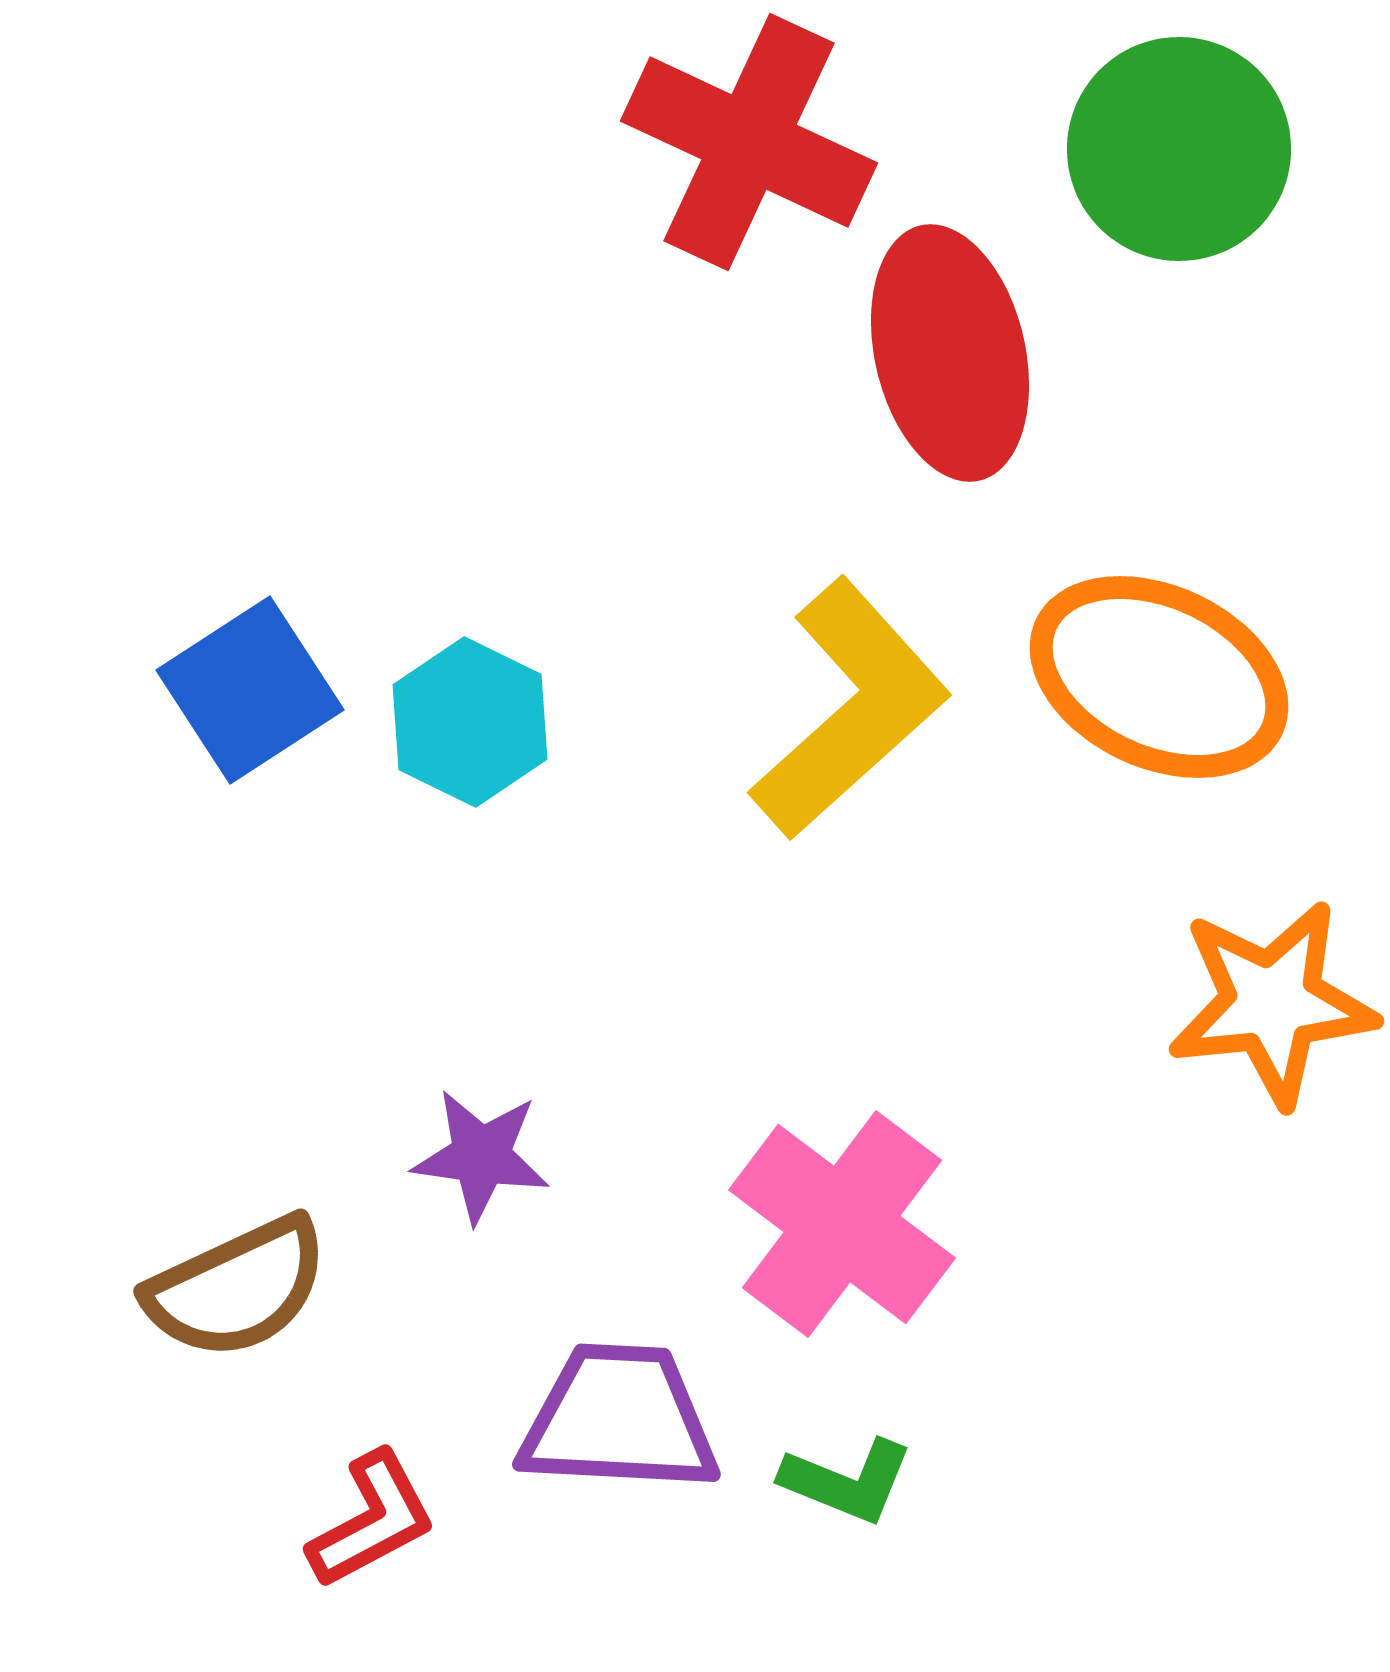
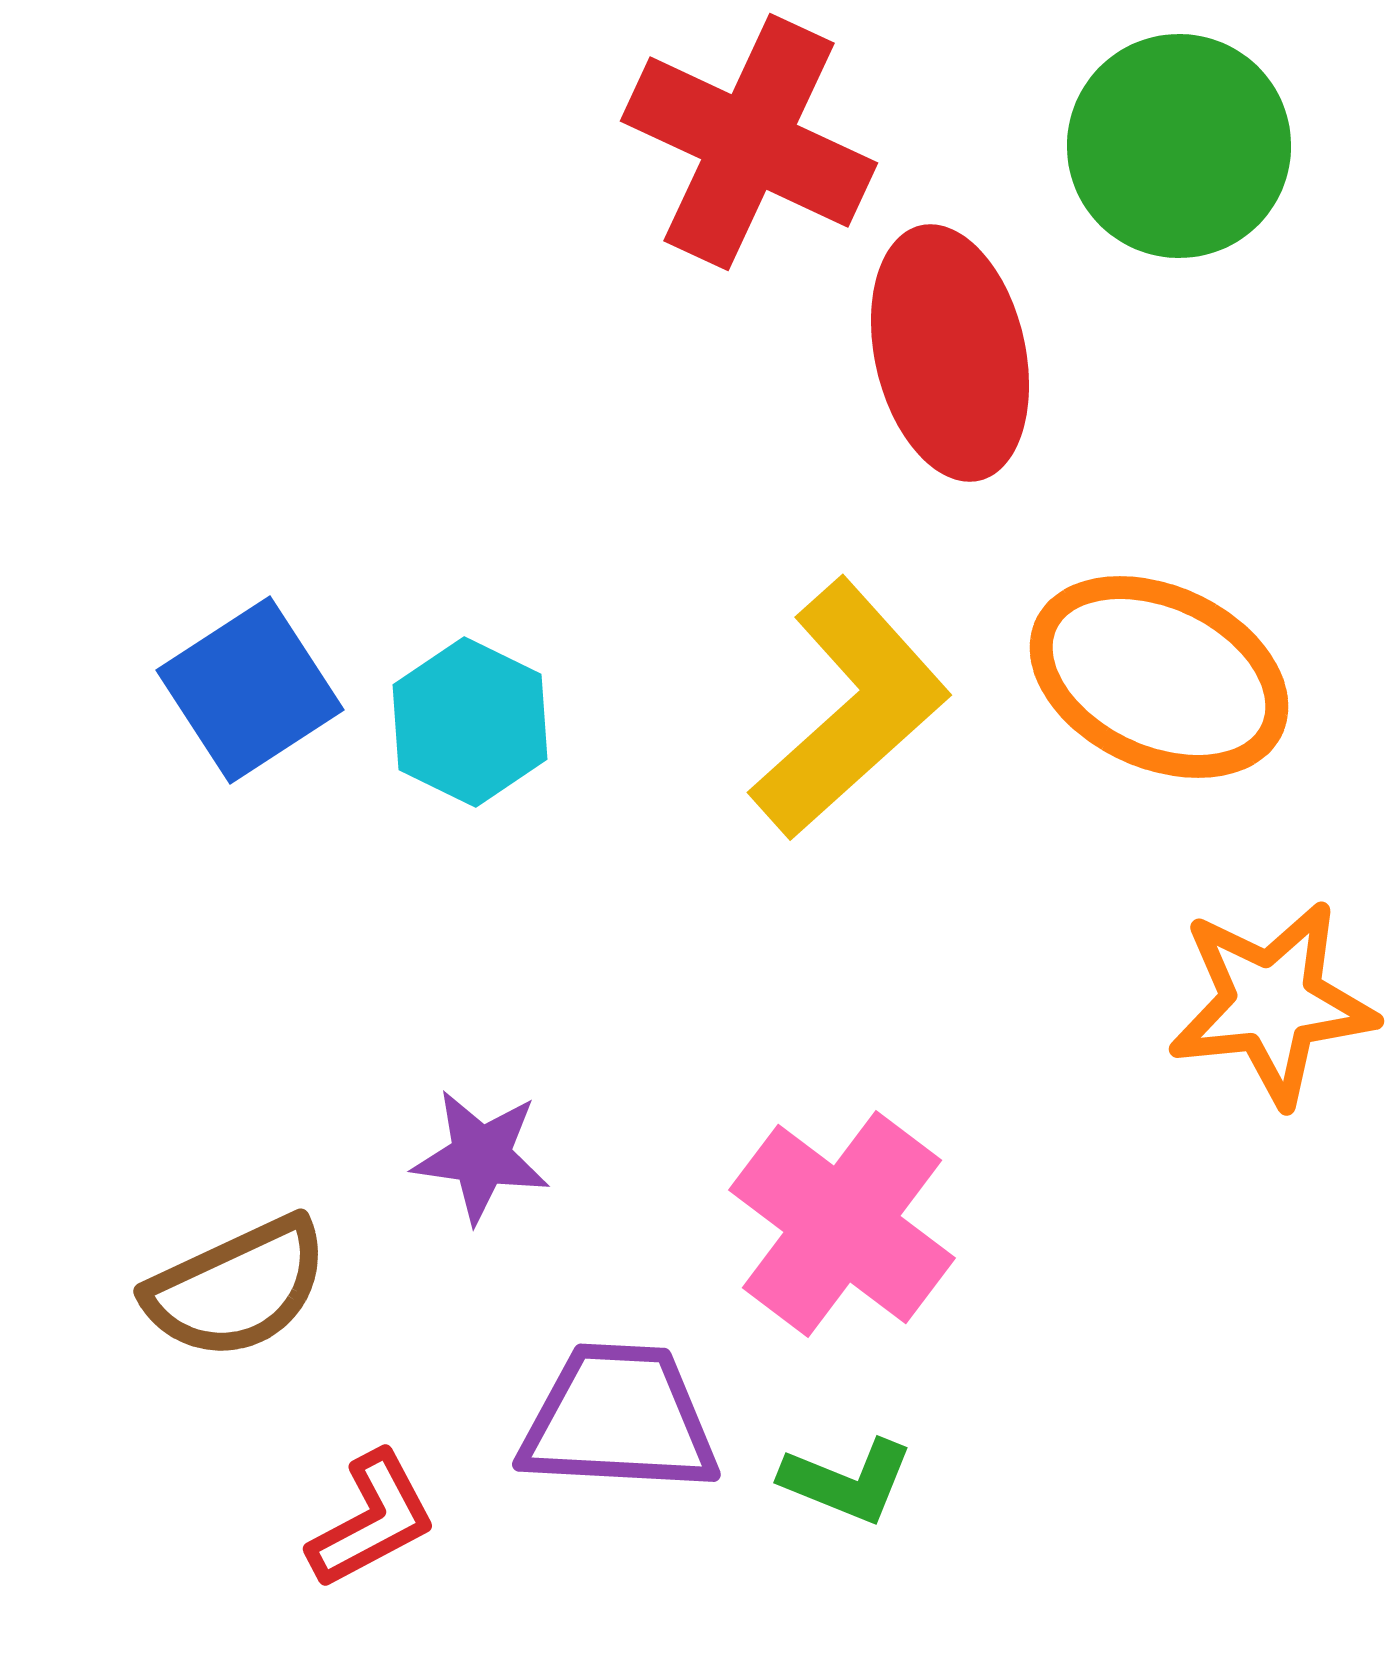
green circle: moved 3 px up
